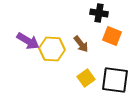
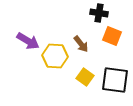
yellow hexagon: moved 3 px right, 7 px down
yellow square: moved 1 px left, 1 px up; rotated 18 degrees counterclockwise
